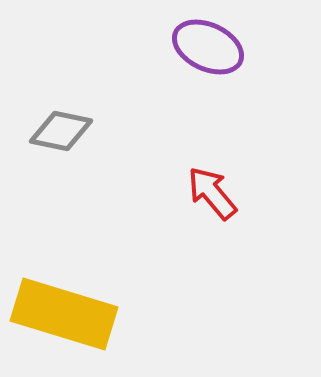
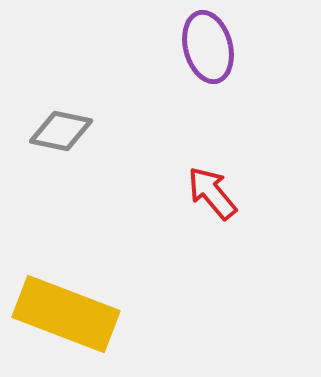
purple ellipse: rotated 50 degrees clockwise
yellow rectangle: moved 2 px right; rotated 4 degrees clockwise
